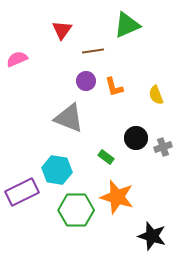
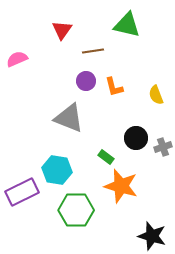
green triangle: rotated 36 degrees clockwise
orange star: moved 4 px right, 11 px up
